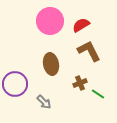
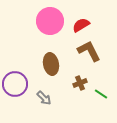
green line: moved 3 px right
gray arrow: moved 4 px up
